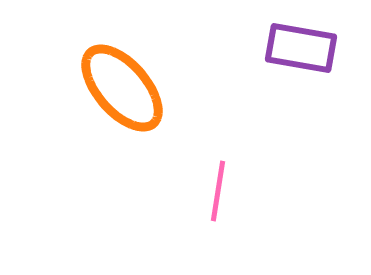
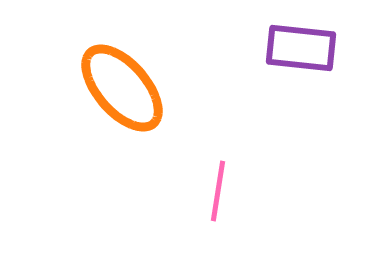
purple rectangle: rotated 4 degrees counterclockwise
